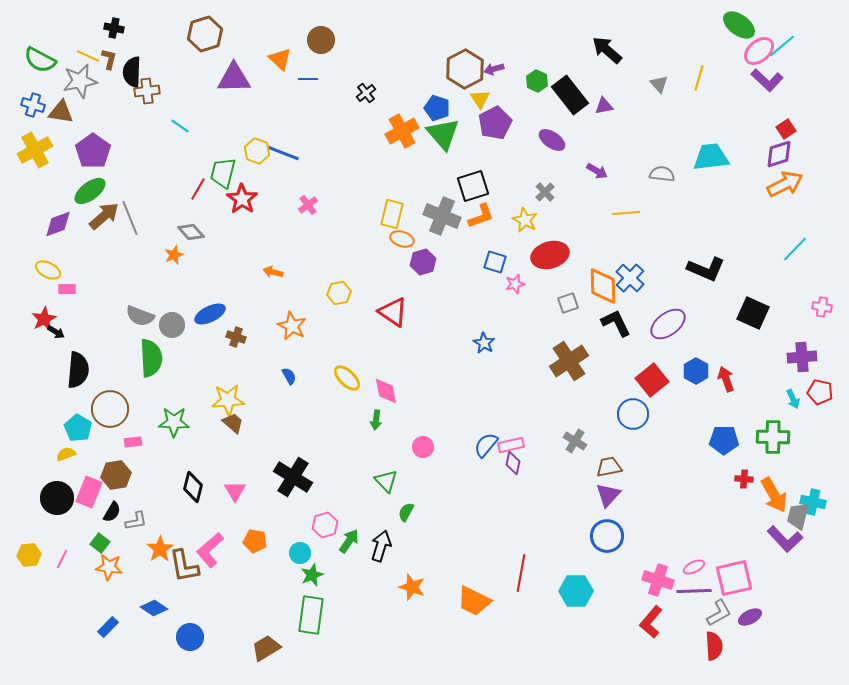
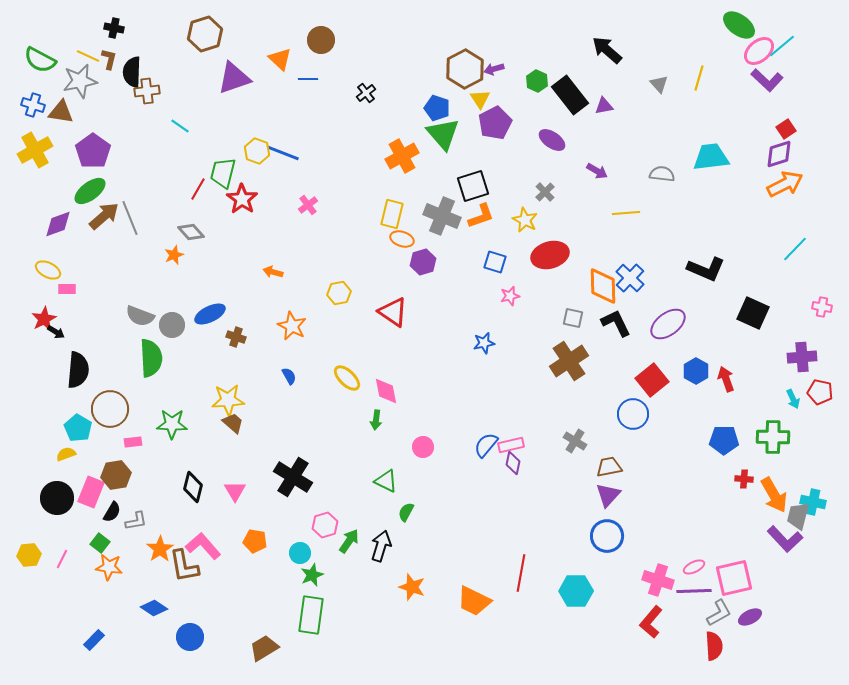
purple triangle at (234, 78): rotated 18 degrees counterclockwise
orange cross at (402, 131): moved 25 px down
pink star at (515, 284): moved 5 px left, 12 px down
gray square at (568, 303): moved 5 px right, 15 px down; rotated 30 degrees clockwise
blue star at (484, 343): rotated 30 degrees clockwise
green star at (174, 422): moved 2 px left, 2 px down
green triangle at (386, 481): rotated 20 degrees counterclockwise
pink rectangle at (89, 492): moved 2 px right
pink L-shape at (210, 550): moved 7 px left, 4 px up; rotated 90 degrees clockwise
blue rectangle at (108, 627): moved 14 px left, 13 px down
brown trapezoid at (266, 648): moved 2 px left
